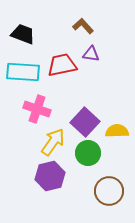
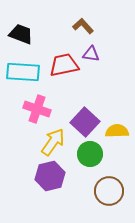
black trapezoid: moved 2 px left
red trapezoid: moved 2 px right
green circle: moved 2 px right, 1 px down
